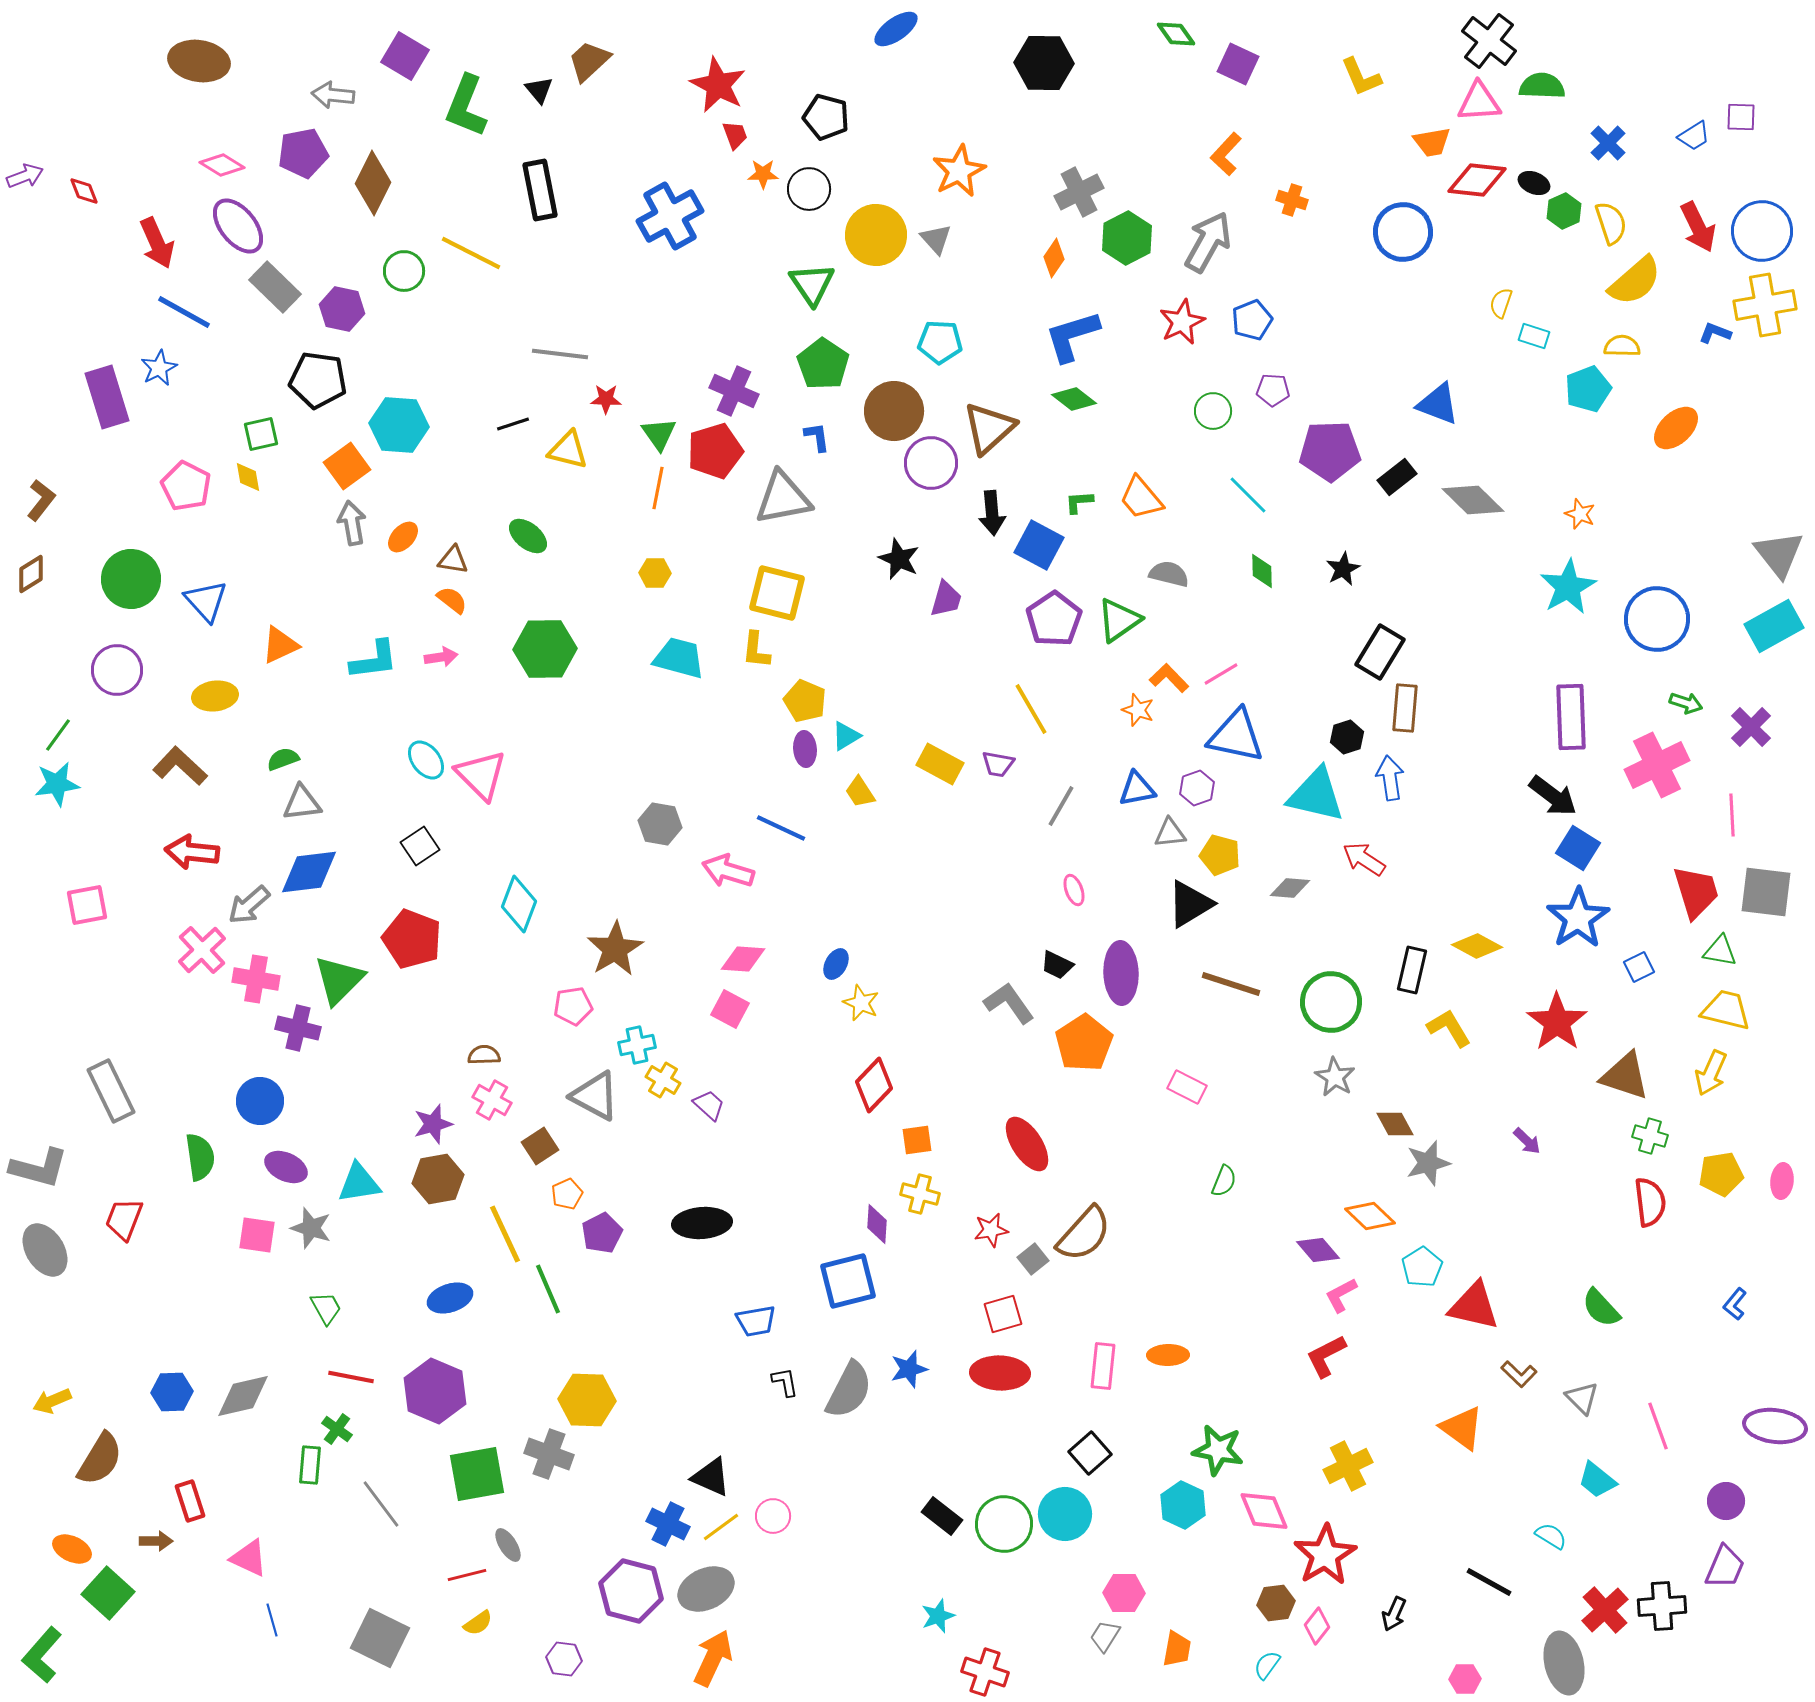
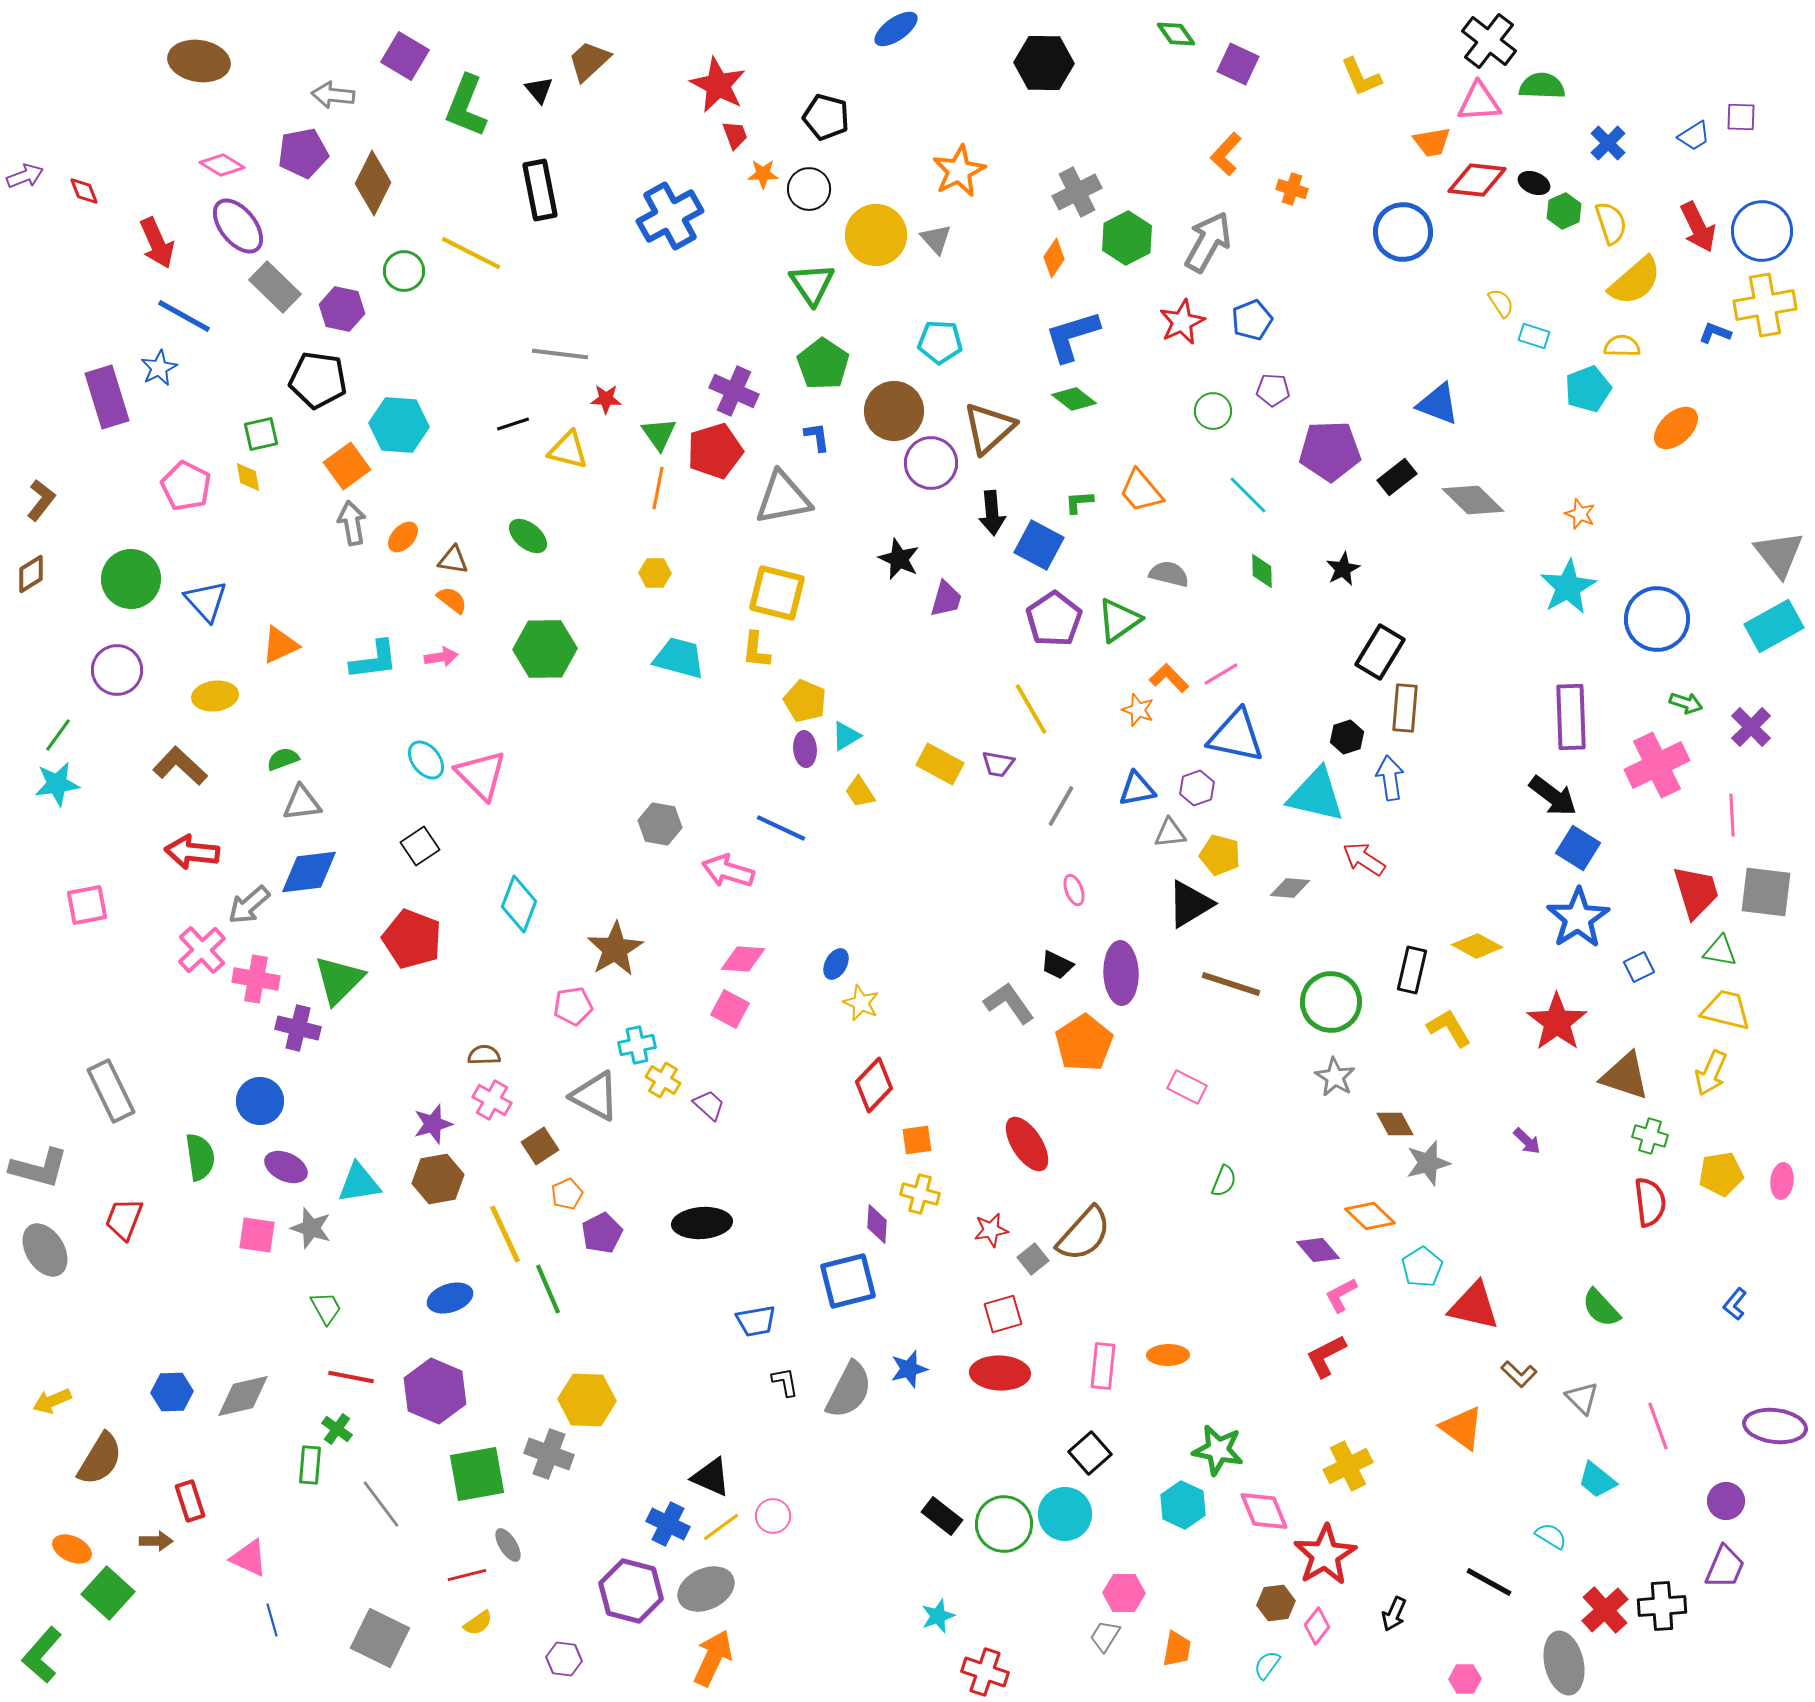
gray cross at (1079, 192): moved 2 px left
orange cross at (1292, 200): moved 11 px up
yellow semicircle at (1501, 303): rotated 128 degrees clockwise
blue line at (184, 312): moved 4 px down
orange trapezoid at (1141, 498): moved 7 px up
